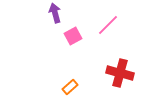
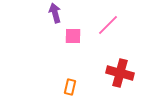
pink square: rotated 30 degrees clockwise
orange rectangle: rotated 35 degrees counterclockwise
